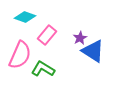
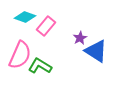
pink rectangle: moved 1 px left, 9 px up
blue triangle: moved 3 px right
green L-shape: moved 3 px left, 3 px up
